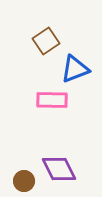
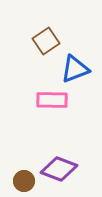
purple diamond: rotated 42 degrees counterclockwise
